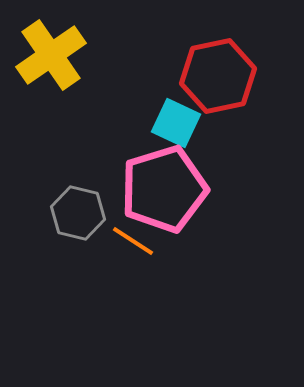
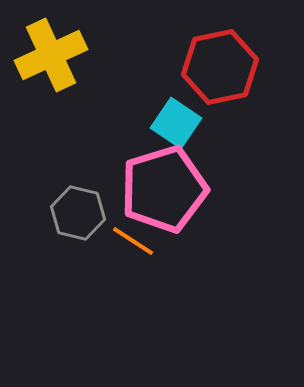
yellow cross: rotated 10 degrees clockwise
red hexagon: moved 2 px right, 9 px up
cyan square: rotated 9 degrees clockwise
